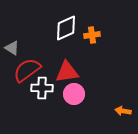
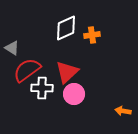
red triangle: rotated 35 degrees counterclockwise
